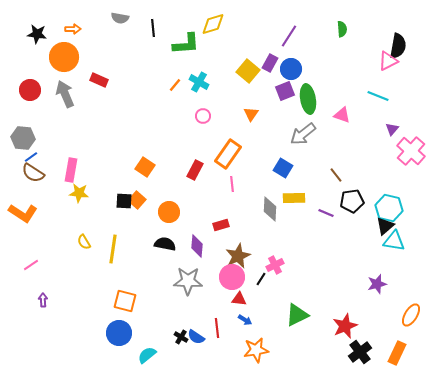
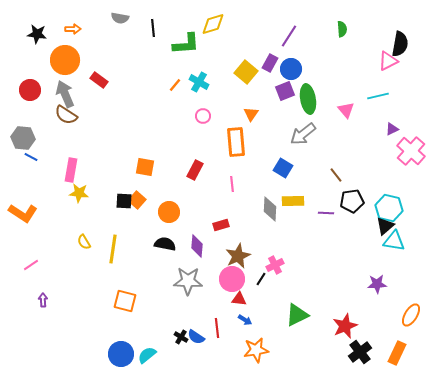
black semicircle at (398, 46): moved 2 px right, 2 px up
orange circle at (64, 57): moved 1 px right, 3 px down
yellow square at (248, 71): moved 2 px left, 1 px down
red rectangle at (99, 80): rotated 12 degrees clockwise
cyan line at (378, 96): rotated 35 degrees counterclockwise
pink triangle at (342, 115): moved 4 px right, 5 px up; rotated 30 degrees clockwise
purple triangle at (392, 129): rotated 24 degrees clockwise
orange rectangle at (228, 154): moved 8 px right, 12 px up; rotated 40 degrees counterclockwise
blue line at (31, 157): rotated 64 degrees clockwise
orange square at (145, 167): rotated 24 degrees counterclockwise
brown semicircle at (33, 173): moved 33 px right, 58 px up
yellow rectangle at (294, 198): moved 1 px left, 3 px down
purple line at (326, 213): rotated 21 degrees counterclockwise
pink circle at (232, 277): moved 2 px down
purple star at (377, 284): rotated 12 degrees clockwise
blue circle at (119, 333): moved 2 px right, 21 px down
